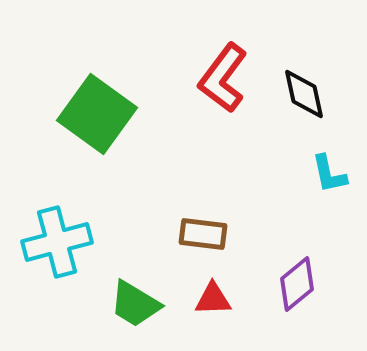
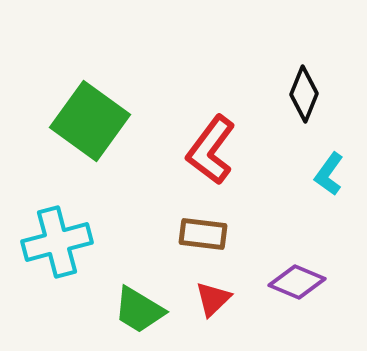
red L-shape: moved 12 px left, 72 px down
black diamond: rotated 34 degrees clockwise
green square: moved 7 px left, 7 px down
cyan L-shape: rotated 48 degrees clockwise
purple diamond: moved 2 px up; rotated 62 degrees clockwise
red triangle: rotated 42 degrees counterclockwise
green trapezoid: moved 4 px right, 6 px down
